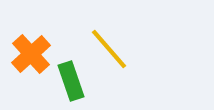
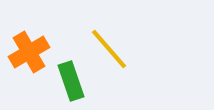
orange cross: moved 2 px left, 2 px up; rotated 12 degrees clockwise
